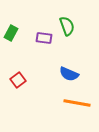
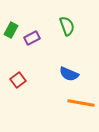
green rectangle: moved 3 px up
purple rectangle: moved 12 px left; rotated 35 degrees counterclockwise
orange line: moved 4 px right
